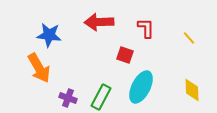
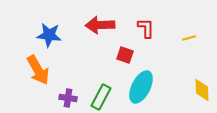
red arrow: moved 1 px right, 3 px down
yellow line: rotated 64 degrees counterclockwise
orange arrow: moved 1 px left, 2 px down
yellow diamond: moved 10 px right
purple cross: rotated 12 degrees counterclockwise
